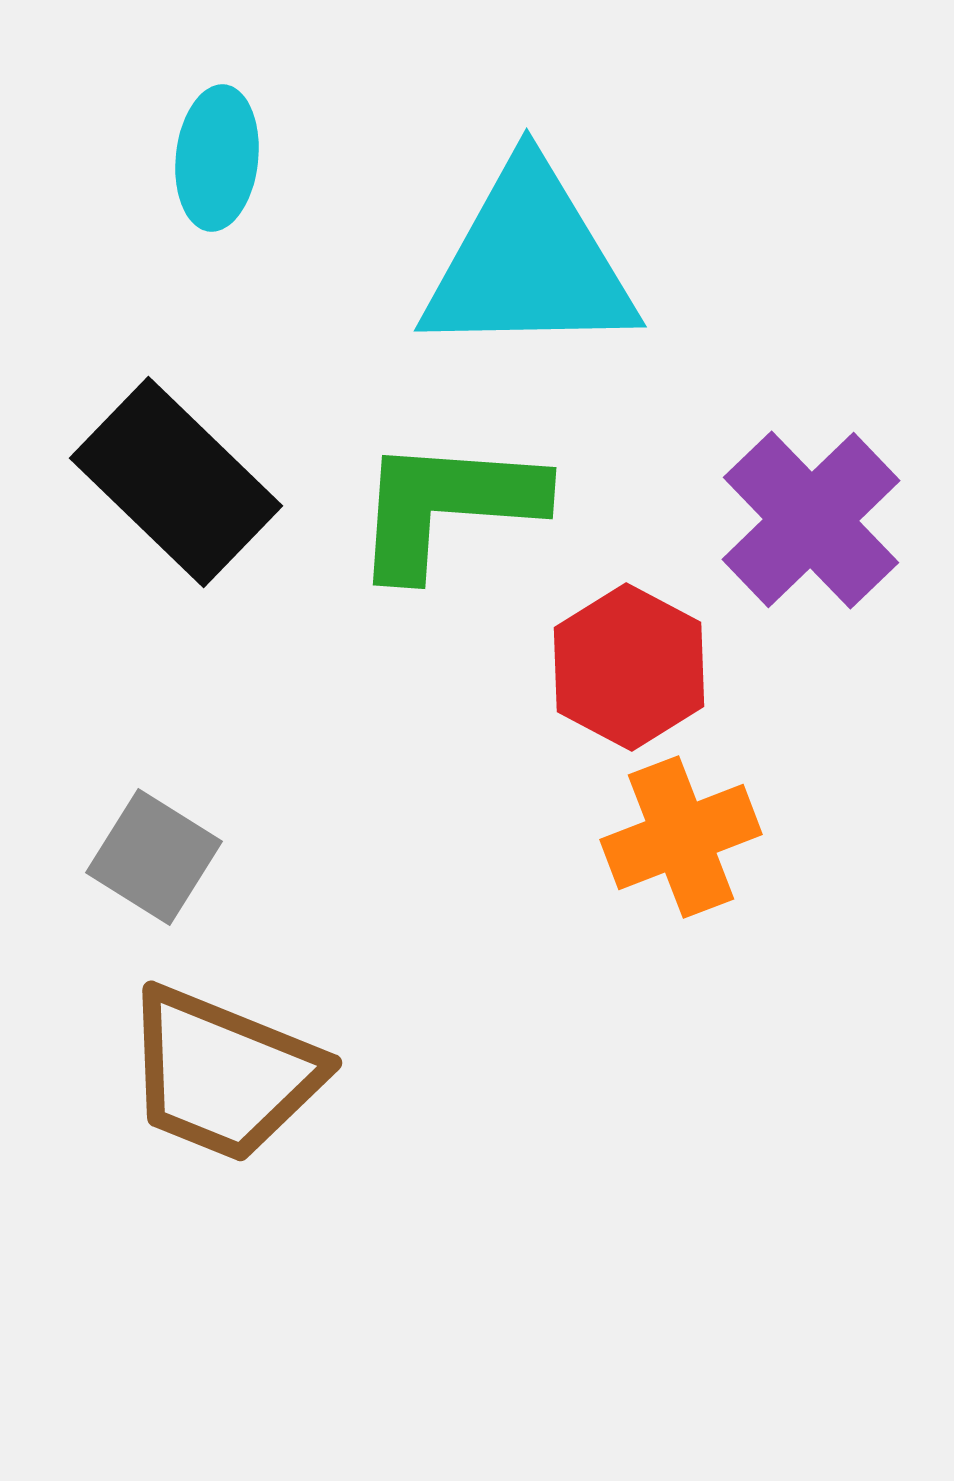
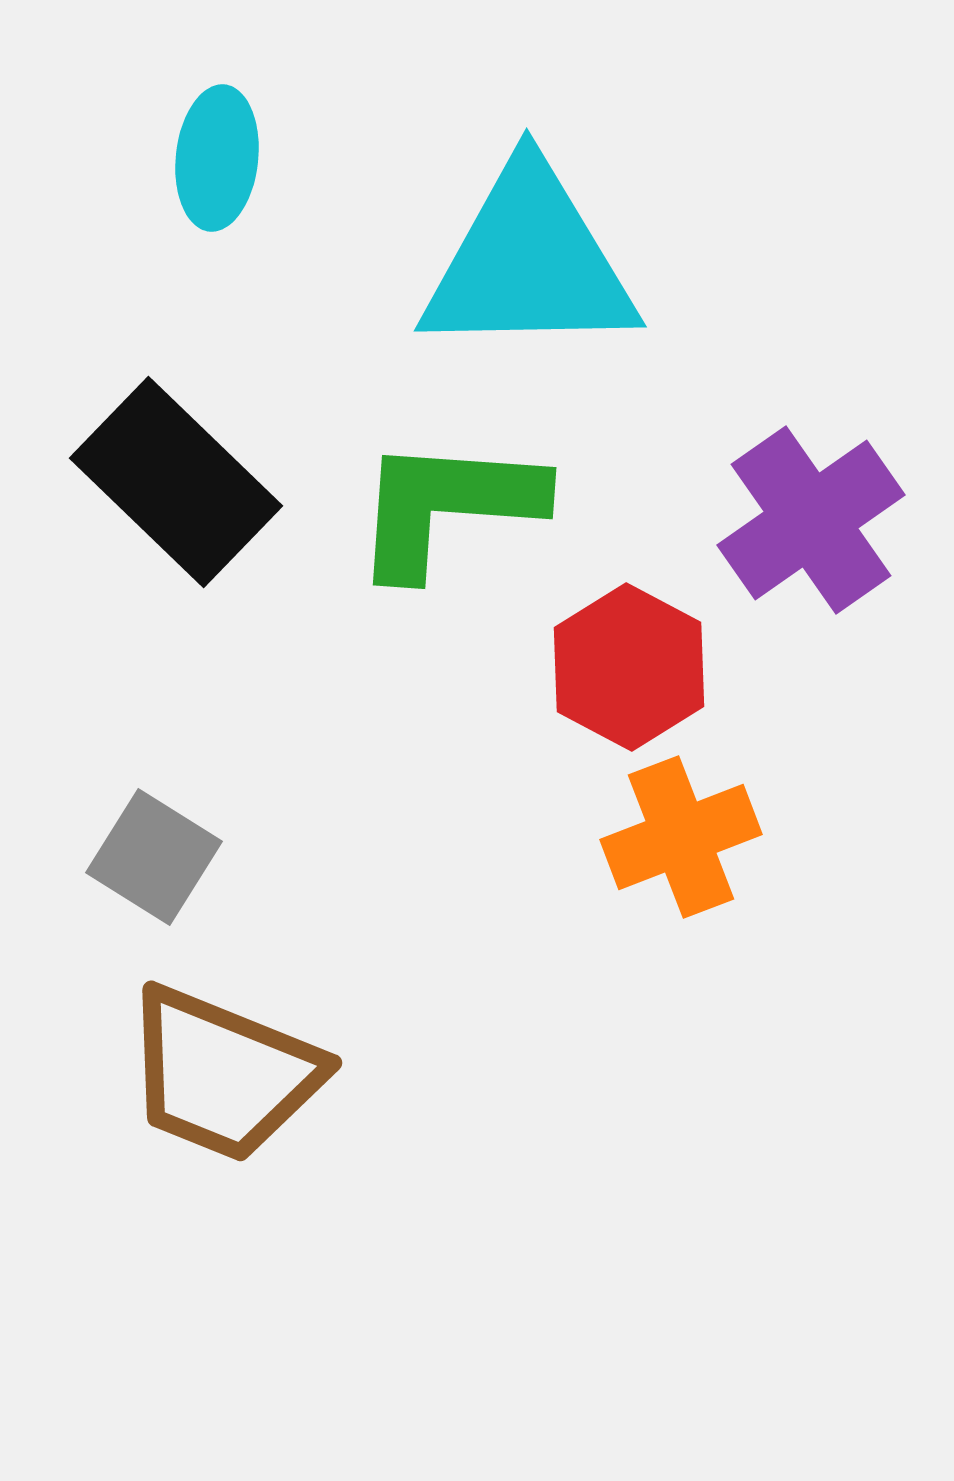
purple cross: rotated 9 degrees clockwise
